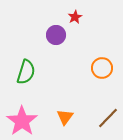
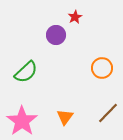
green semicircle: rotated 30 degrees clockwise
brown line: moved 5 px up
